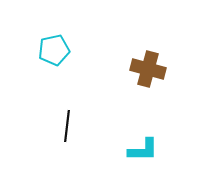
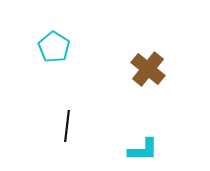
cyan pentagon: moved 3 px up; rotated 28 degrees counterclockwise
brown cross: rotated 24 degrees clockwise
